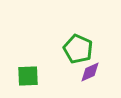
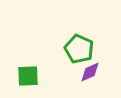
green pentagon: moved 1 px right
